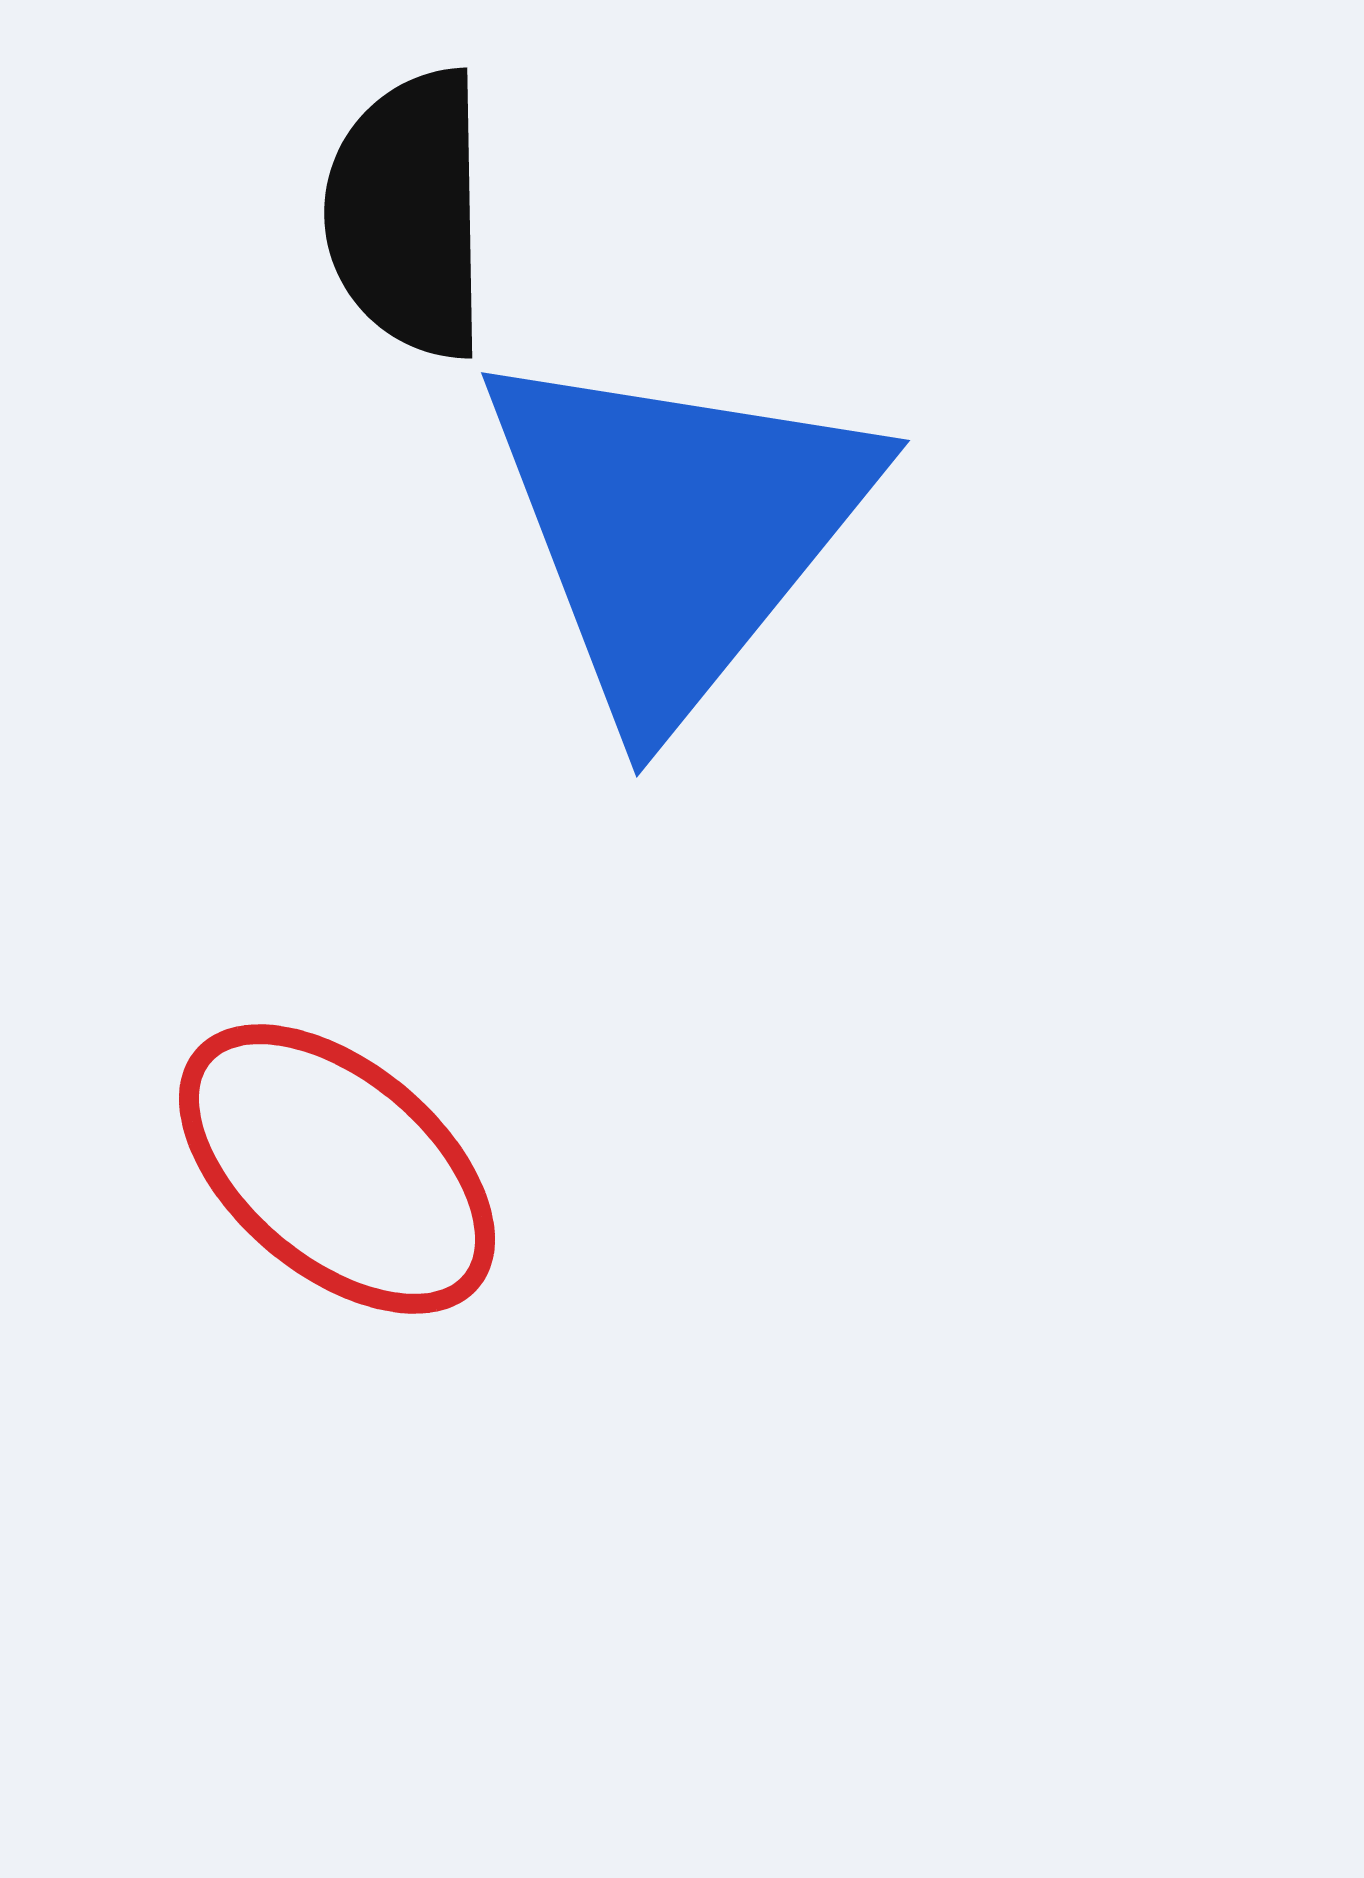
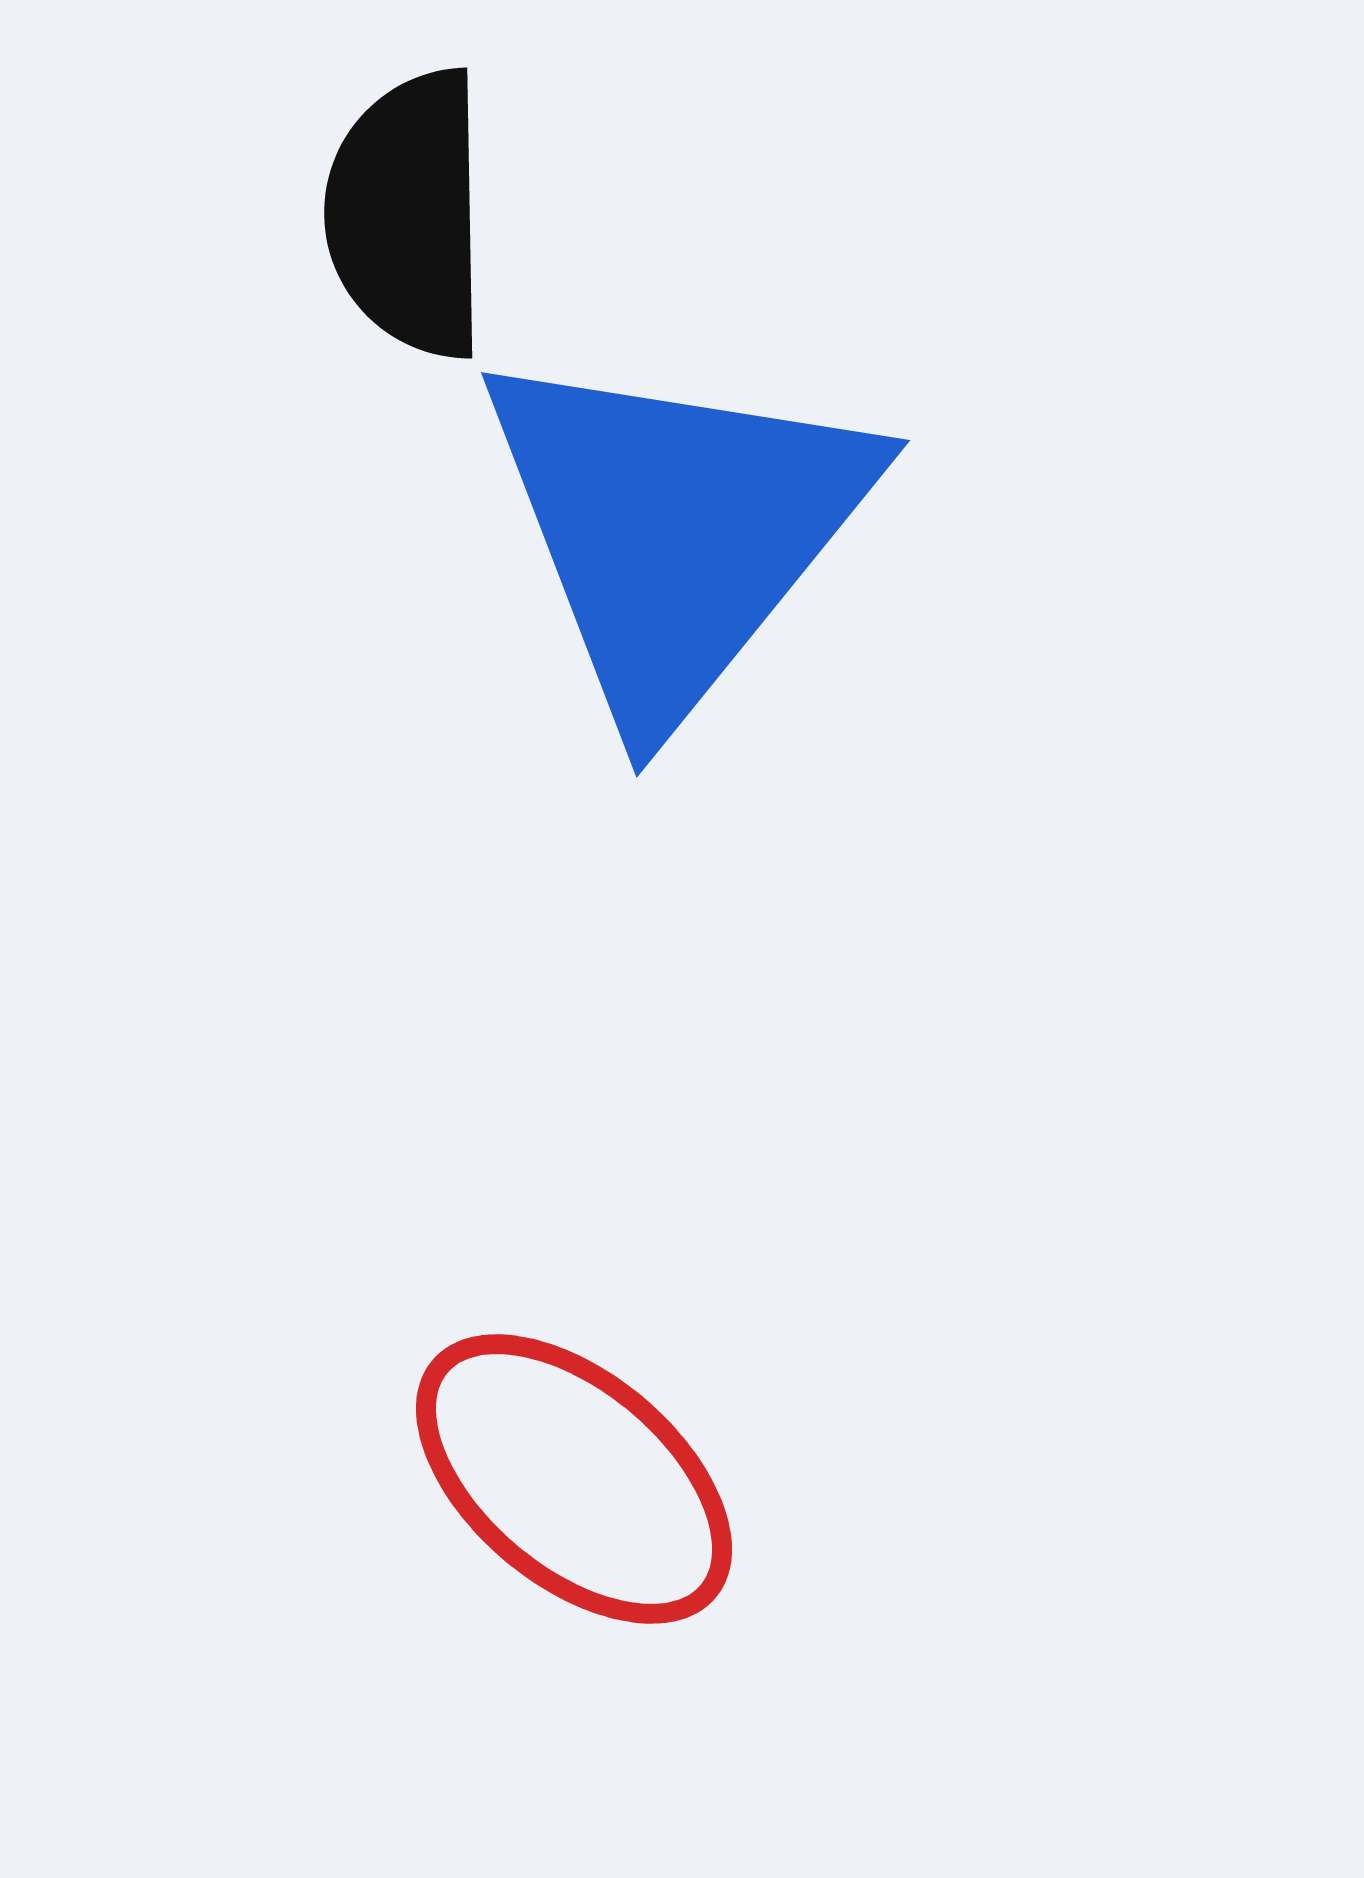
red ellipse: moved 237 px right, 310 px down
